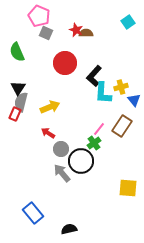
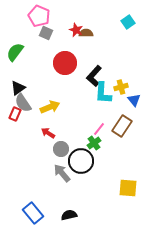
green semicircle: moved 2 px left; rotated 60 degrees clockwise
black triangle: rotated 21 degrees clockwise
gray semicircle: moved 2 px right, 1 px down; rotated 48 degrees counterclockwise
black semicircle: moved 14 px up
